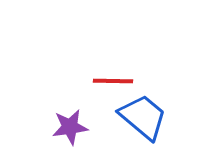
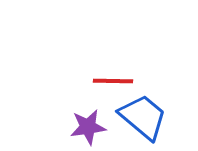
purple star: moved 18 px right
